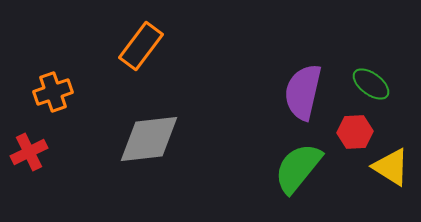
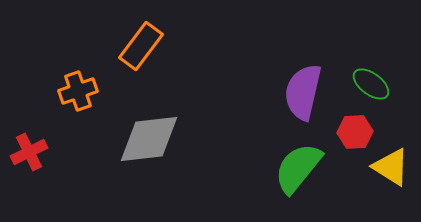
orange cross: moved 25 px right, 1 px up
